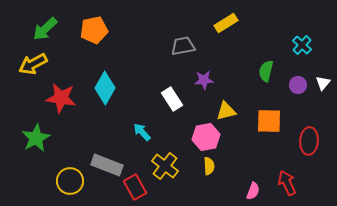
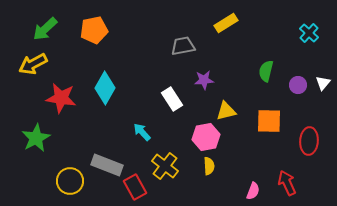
cyan cross: moved 7 px right, 12 px up
